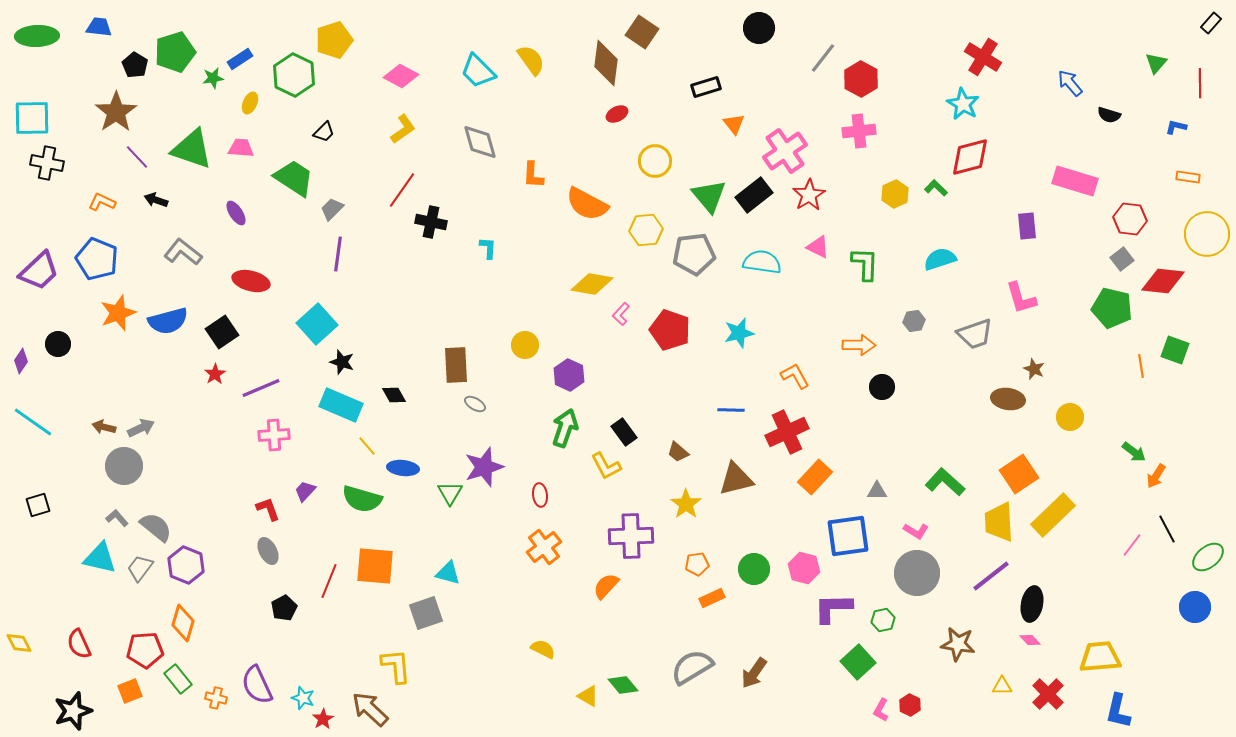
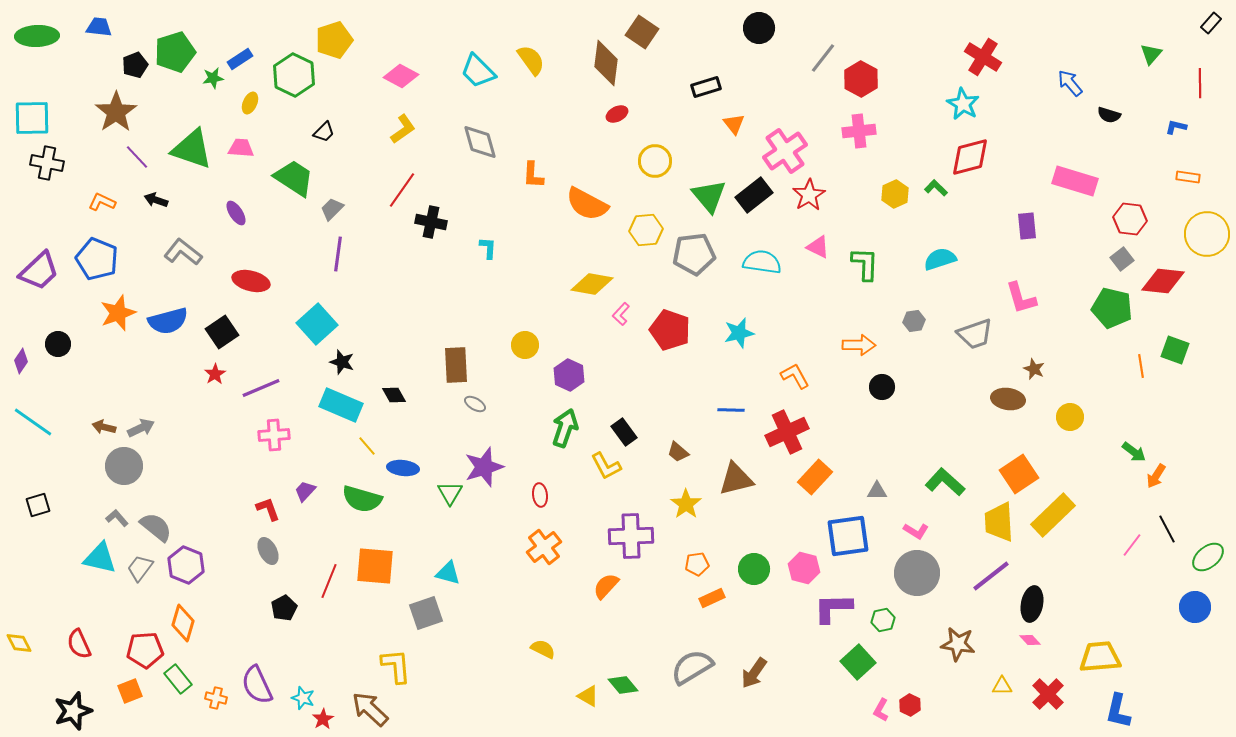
green triangle at (1156, 63): moved 5 px left, 9 px up
black pentagon at (135, 65): rotated 20 degrees clockwise
